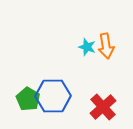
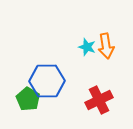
blue hexagon: moved 6 px left, 15 px up
red cross: moved 4 px left, 7 px up; rotated 16 degrees clockwise
